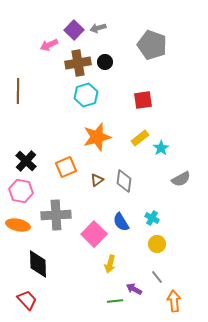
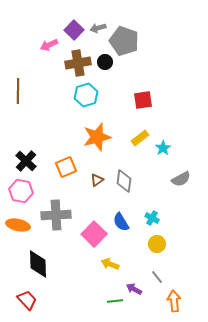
gray pentagon: moved 28 px left, 4 px up
cyan star: moved 2 px right
yellow arrow: rotated 96 degrees clockwise
